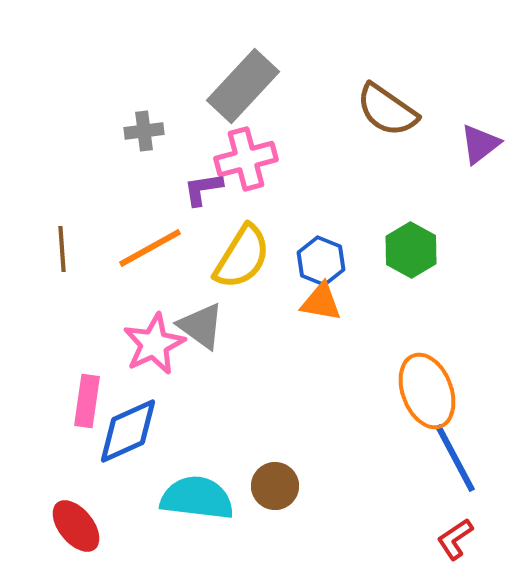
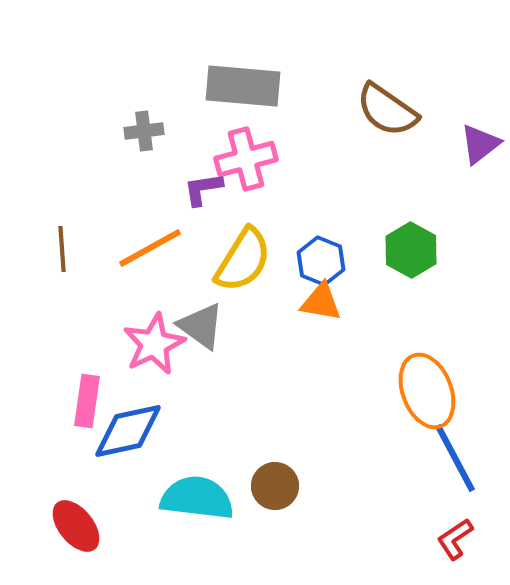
gray rectangle: rotated 52 degrees clockwise
yellow semicircle: moved 1 px right, 3 px down
blue diamond: rotated 12 degrees clockwise
